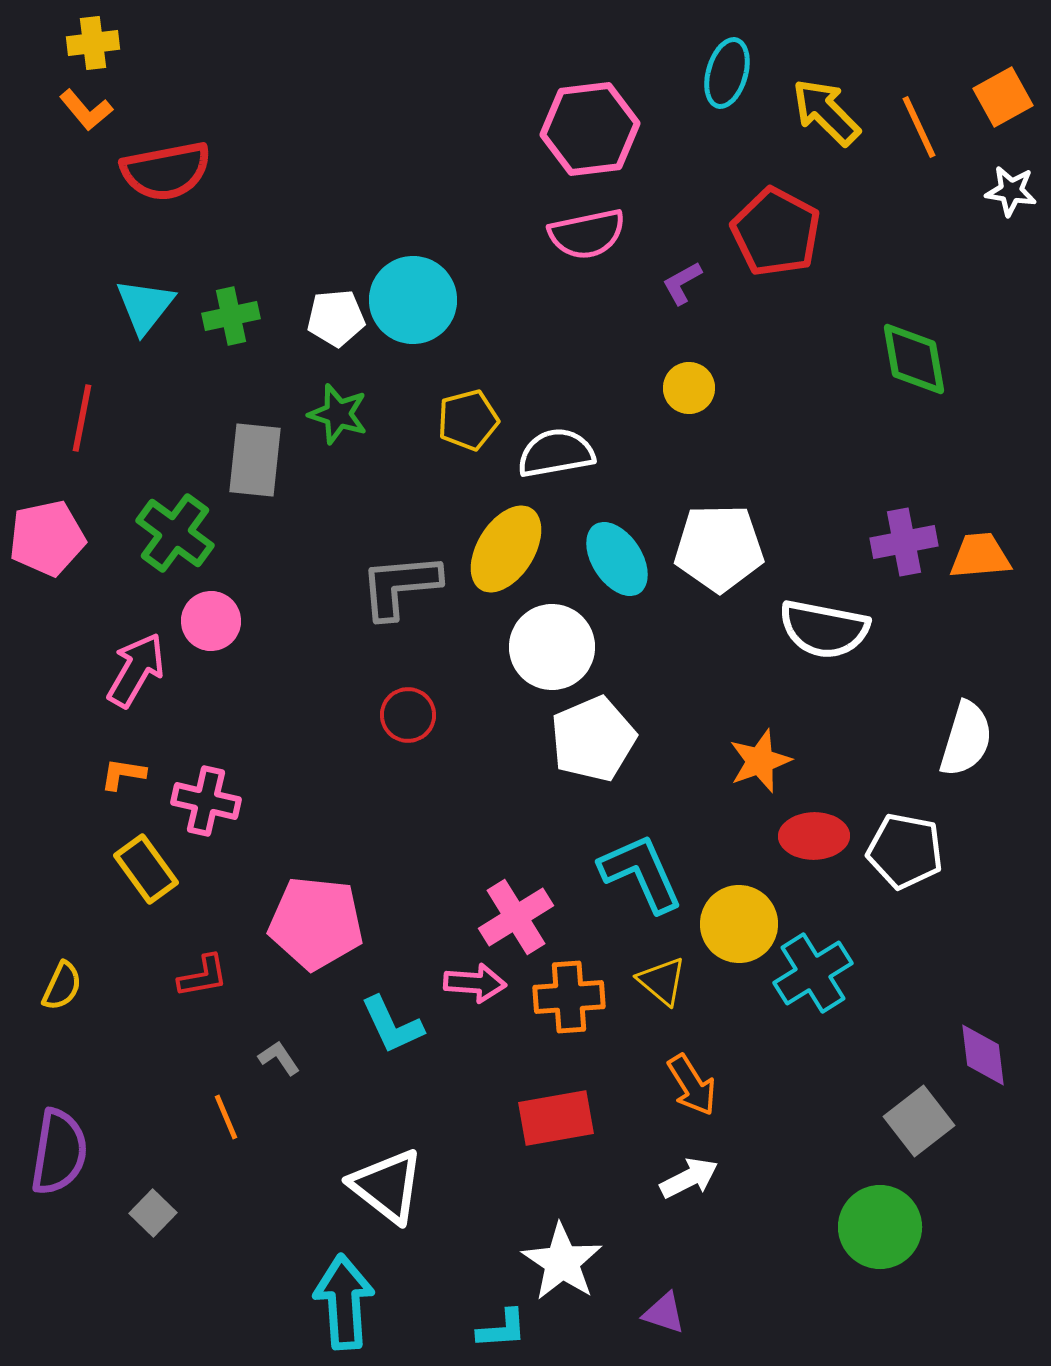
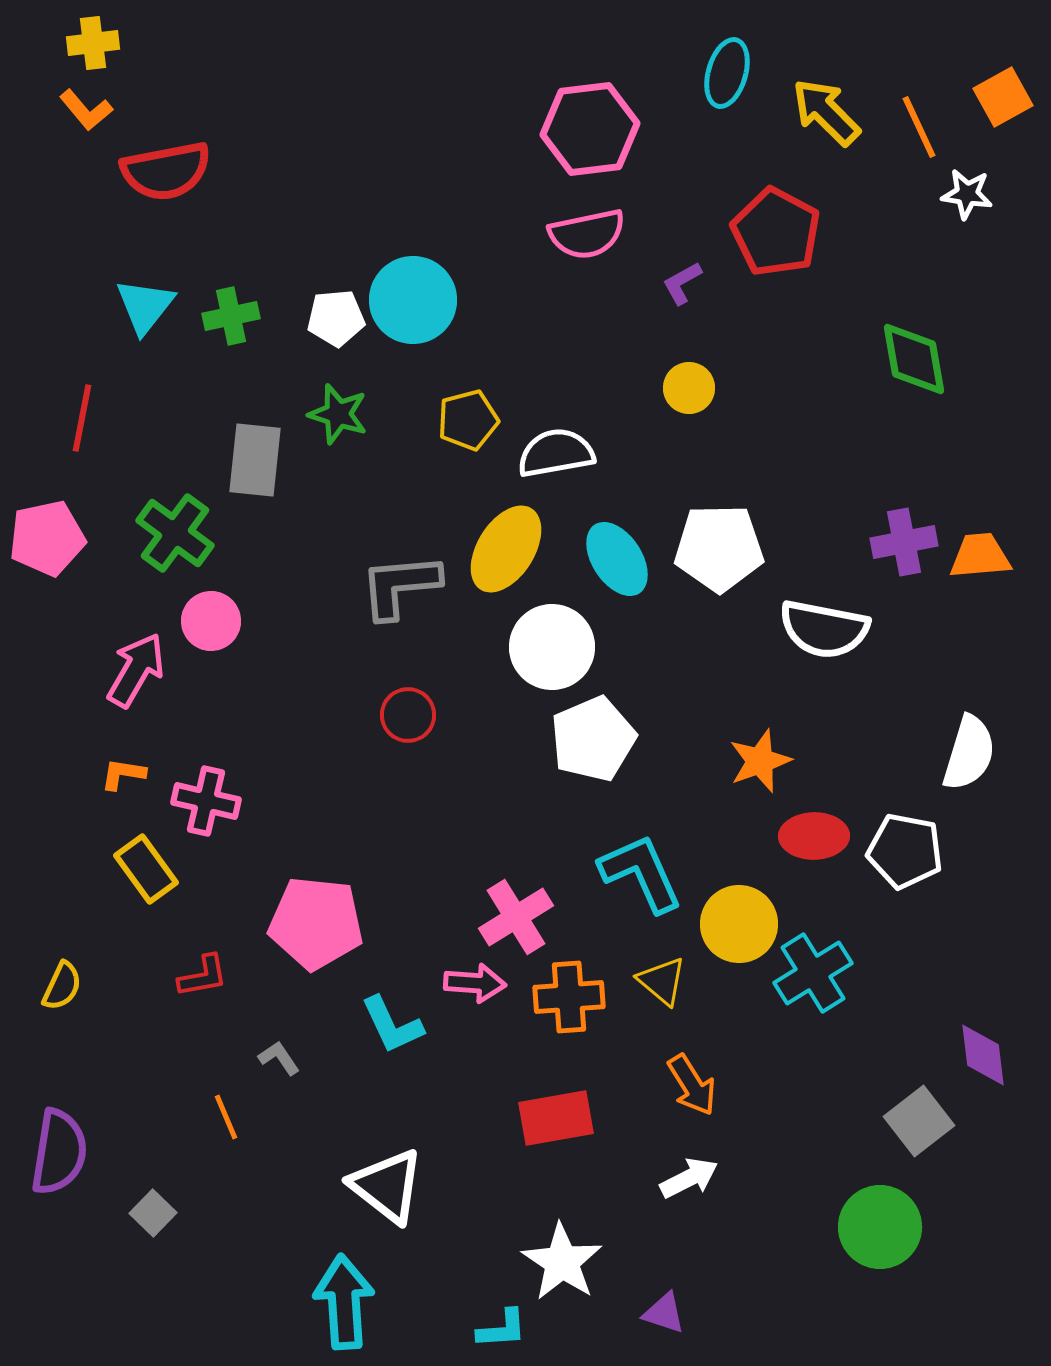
white star at (1011, 191): moved 44 px left, 3 px down
white semicircle at (966, 739): moved 3 px right, 14 px down
